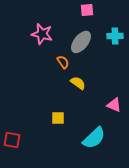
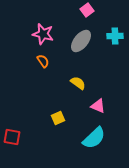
pink square: rotated 32 degrees counterclockwise
pink star: moved 1 px right
gray ellipse: moved 1 px up
orange semicircle: moved 20 px left, 1 px up
pink triangle: moved 16 px left, 1 px down
yellow square: rotated 24 degrees counterclockwise
red square: moved 3 px up
